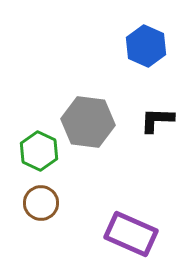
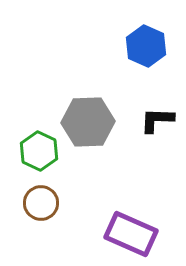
gray hexagon: rotated 9 degrees counterclockwise
